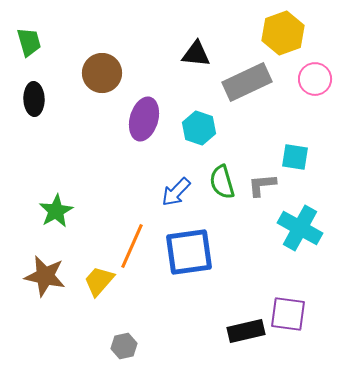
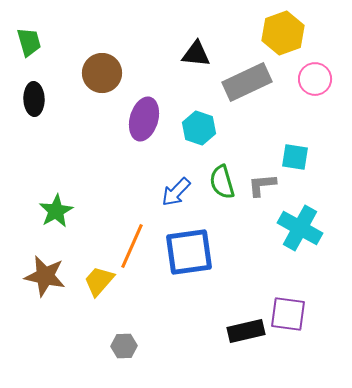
gray hexagon: rotated 10 degrees clockwise
